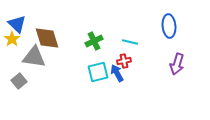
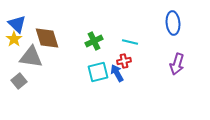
blue ellipse: moved 4 px right, 3 px up
yellow star: moved 2 px right
gray triangle: moved 3 px left
